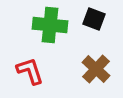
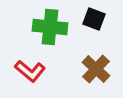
green cross: moved 2 px down
red L-shape: rotated 148 degrees clockwise
